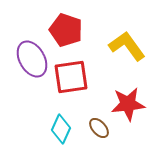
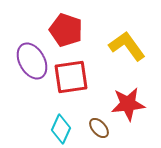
purple ellipse: moved 2 px down
